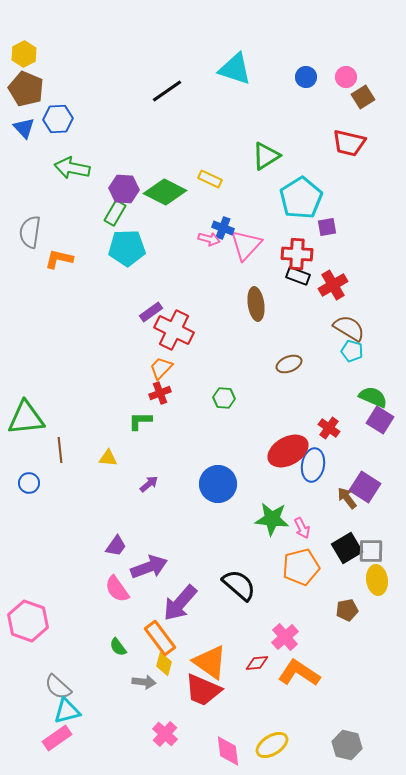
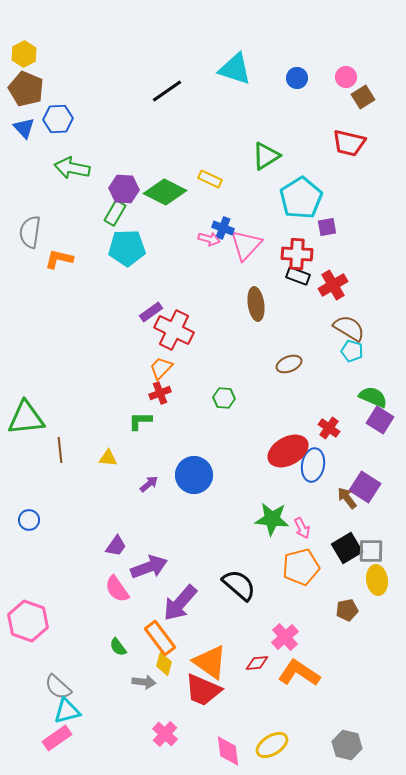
blue circle at (306, 77): moved 9 px left, 1 px down
blue circle at (29, 483): moved 37 px down
blue circle at (218, 484): moved 24 px left, 9 px up
